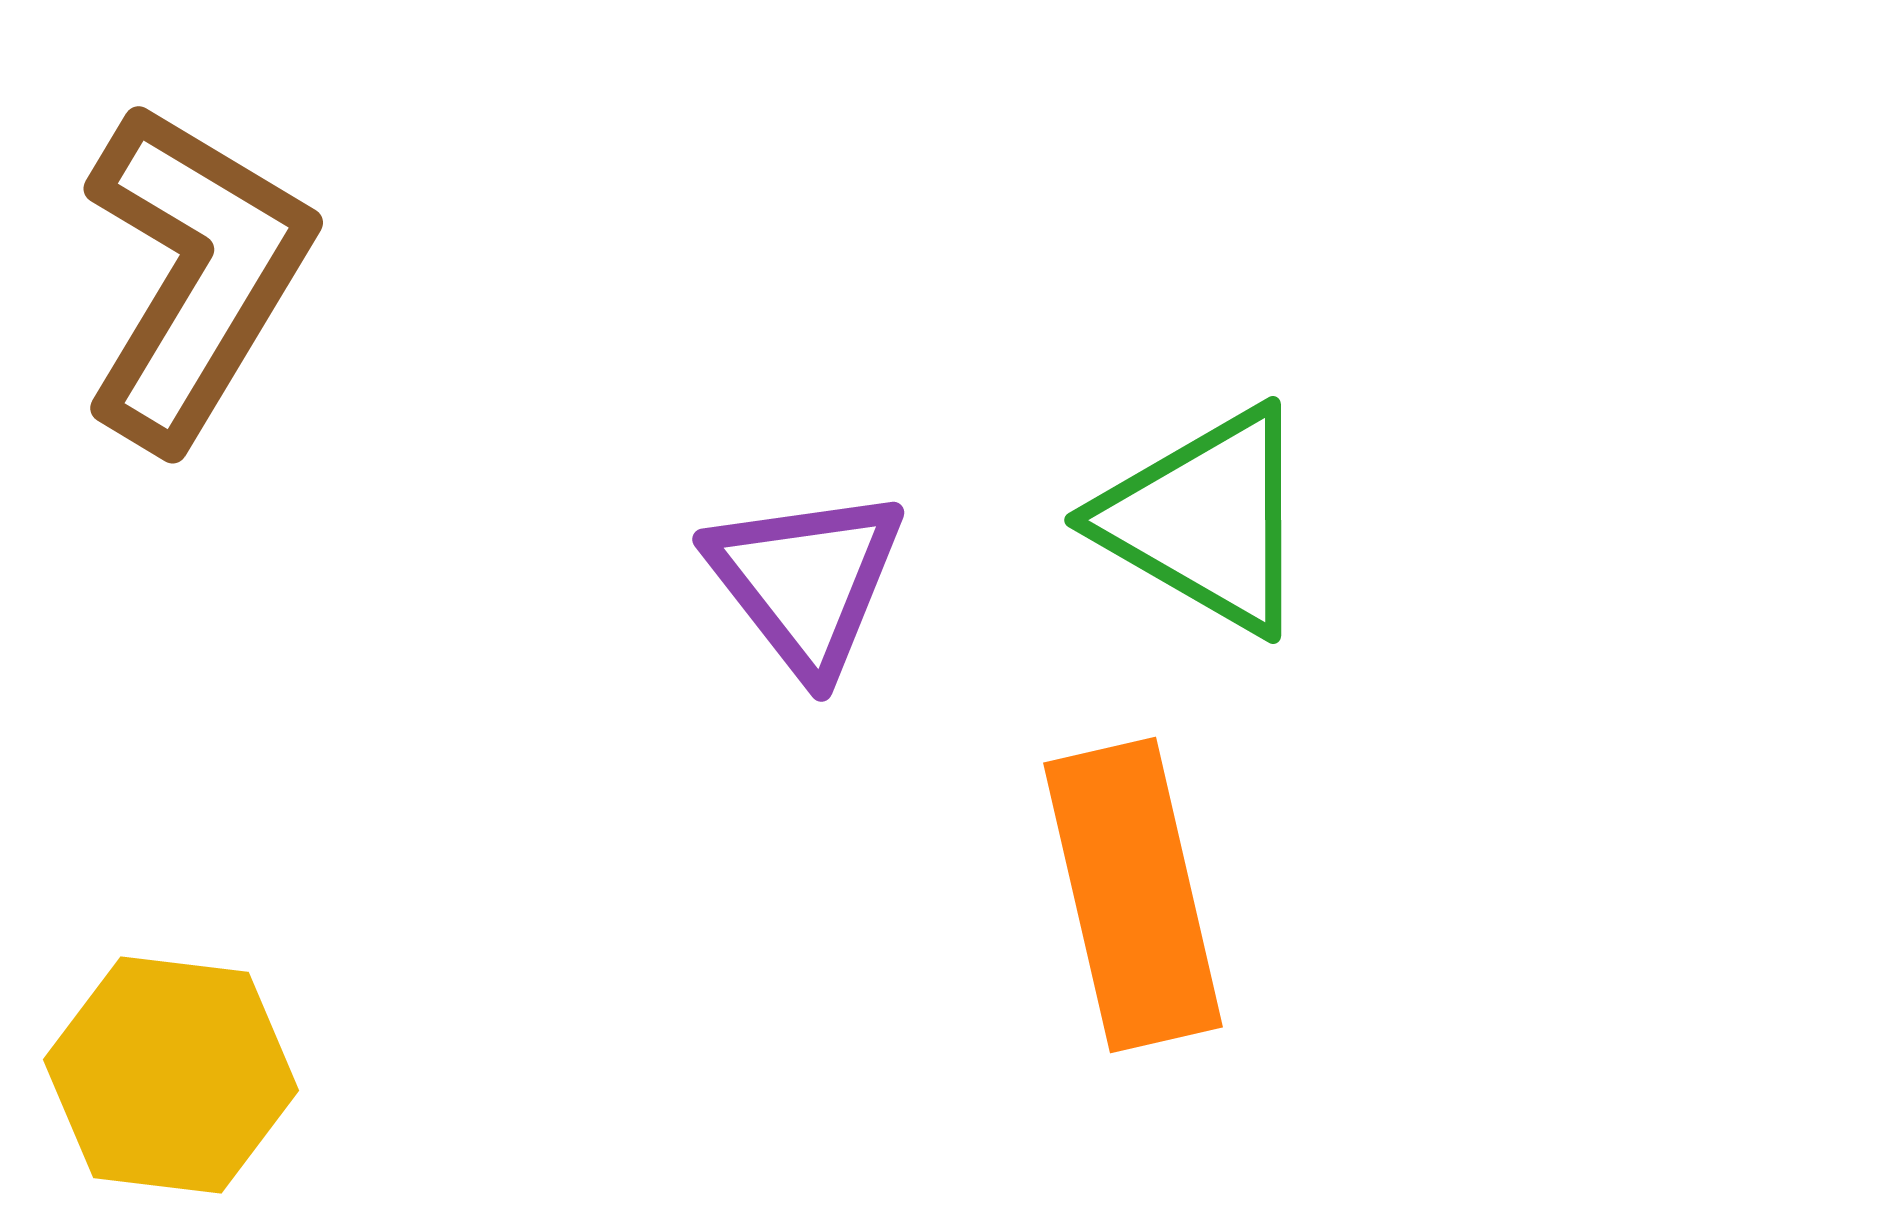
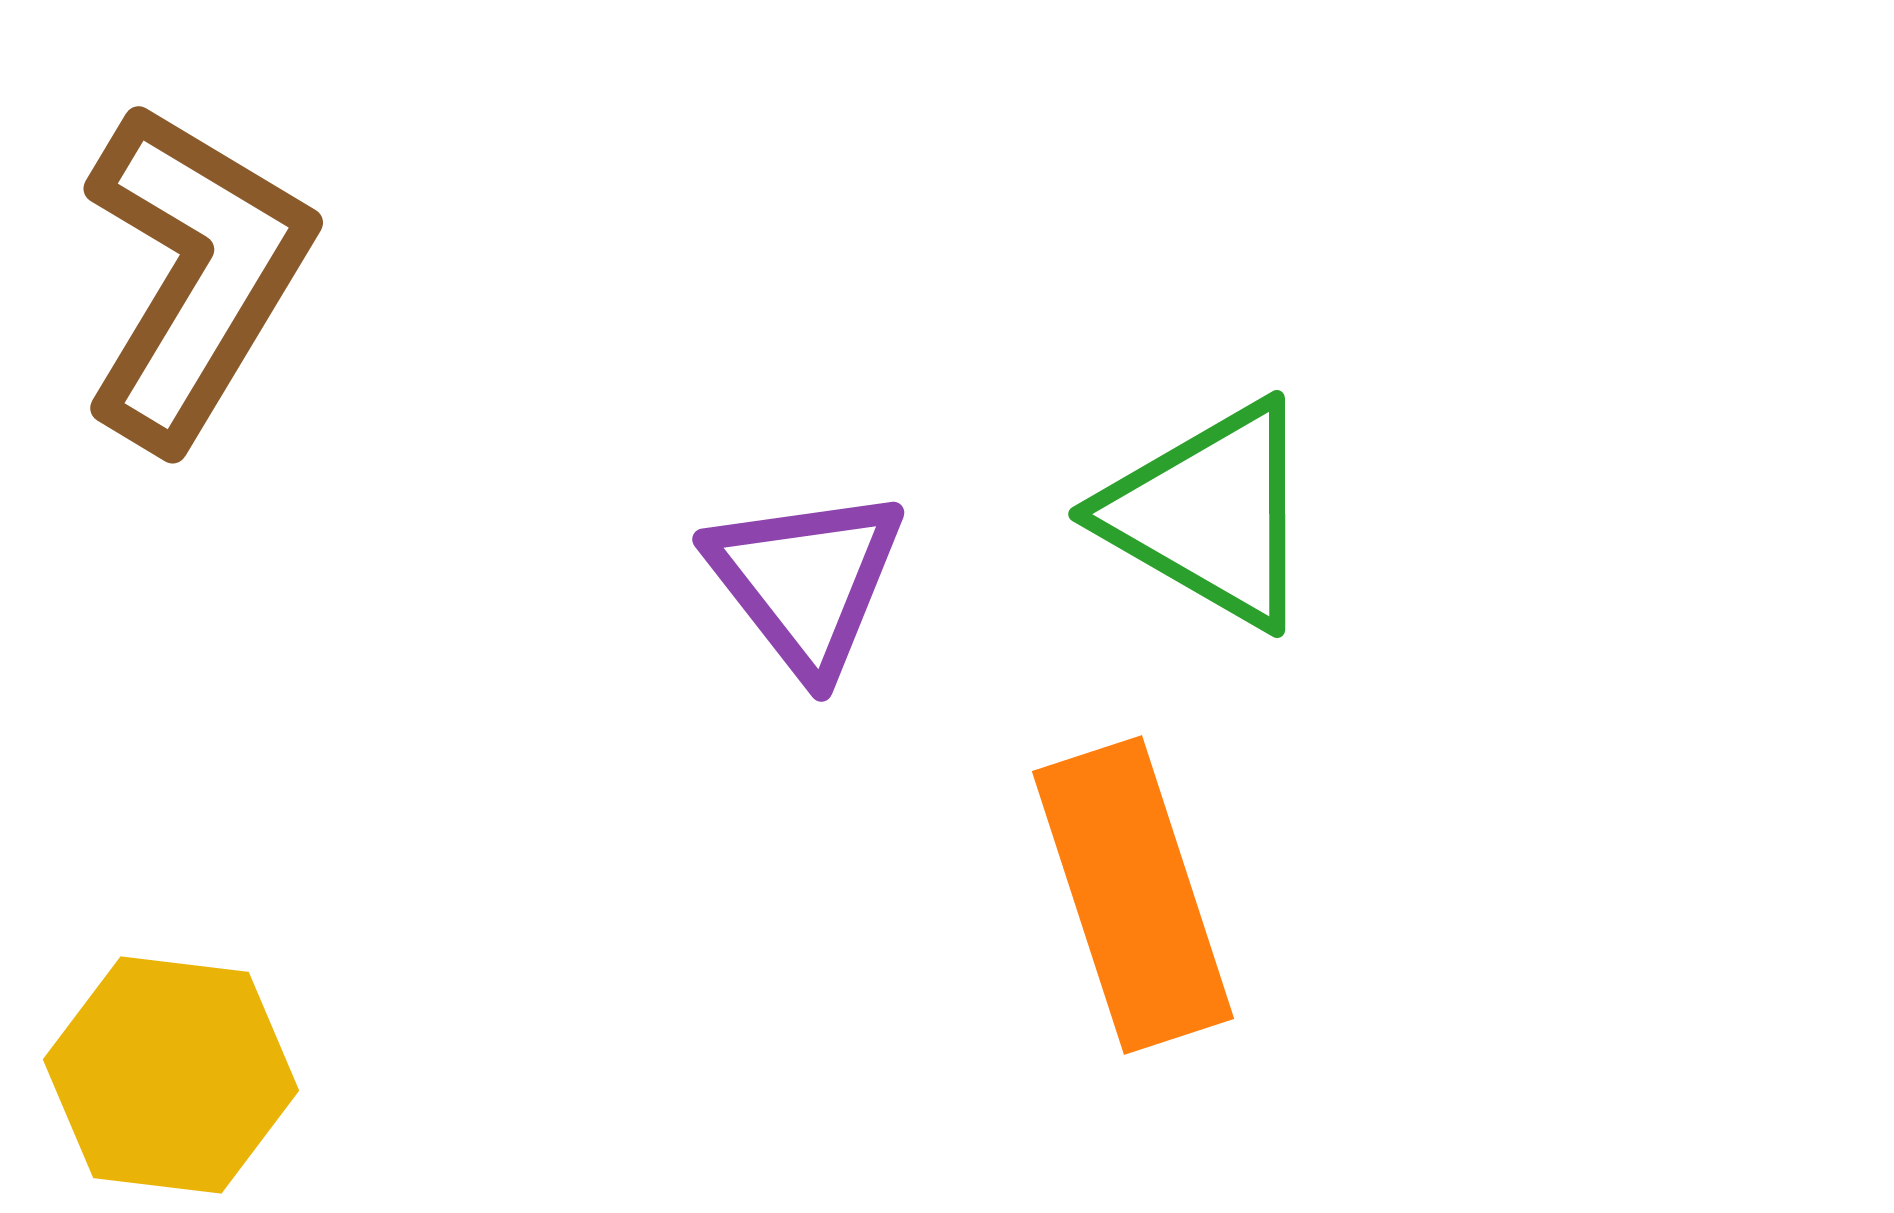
green triangle: moved 4 px right, 6 px up
orange rectangle: rotated 5 degrees counterclockwise
